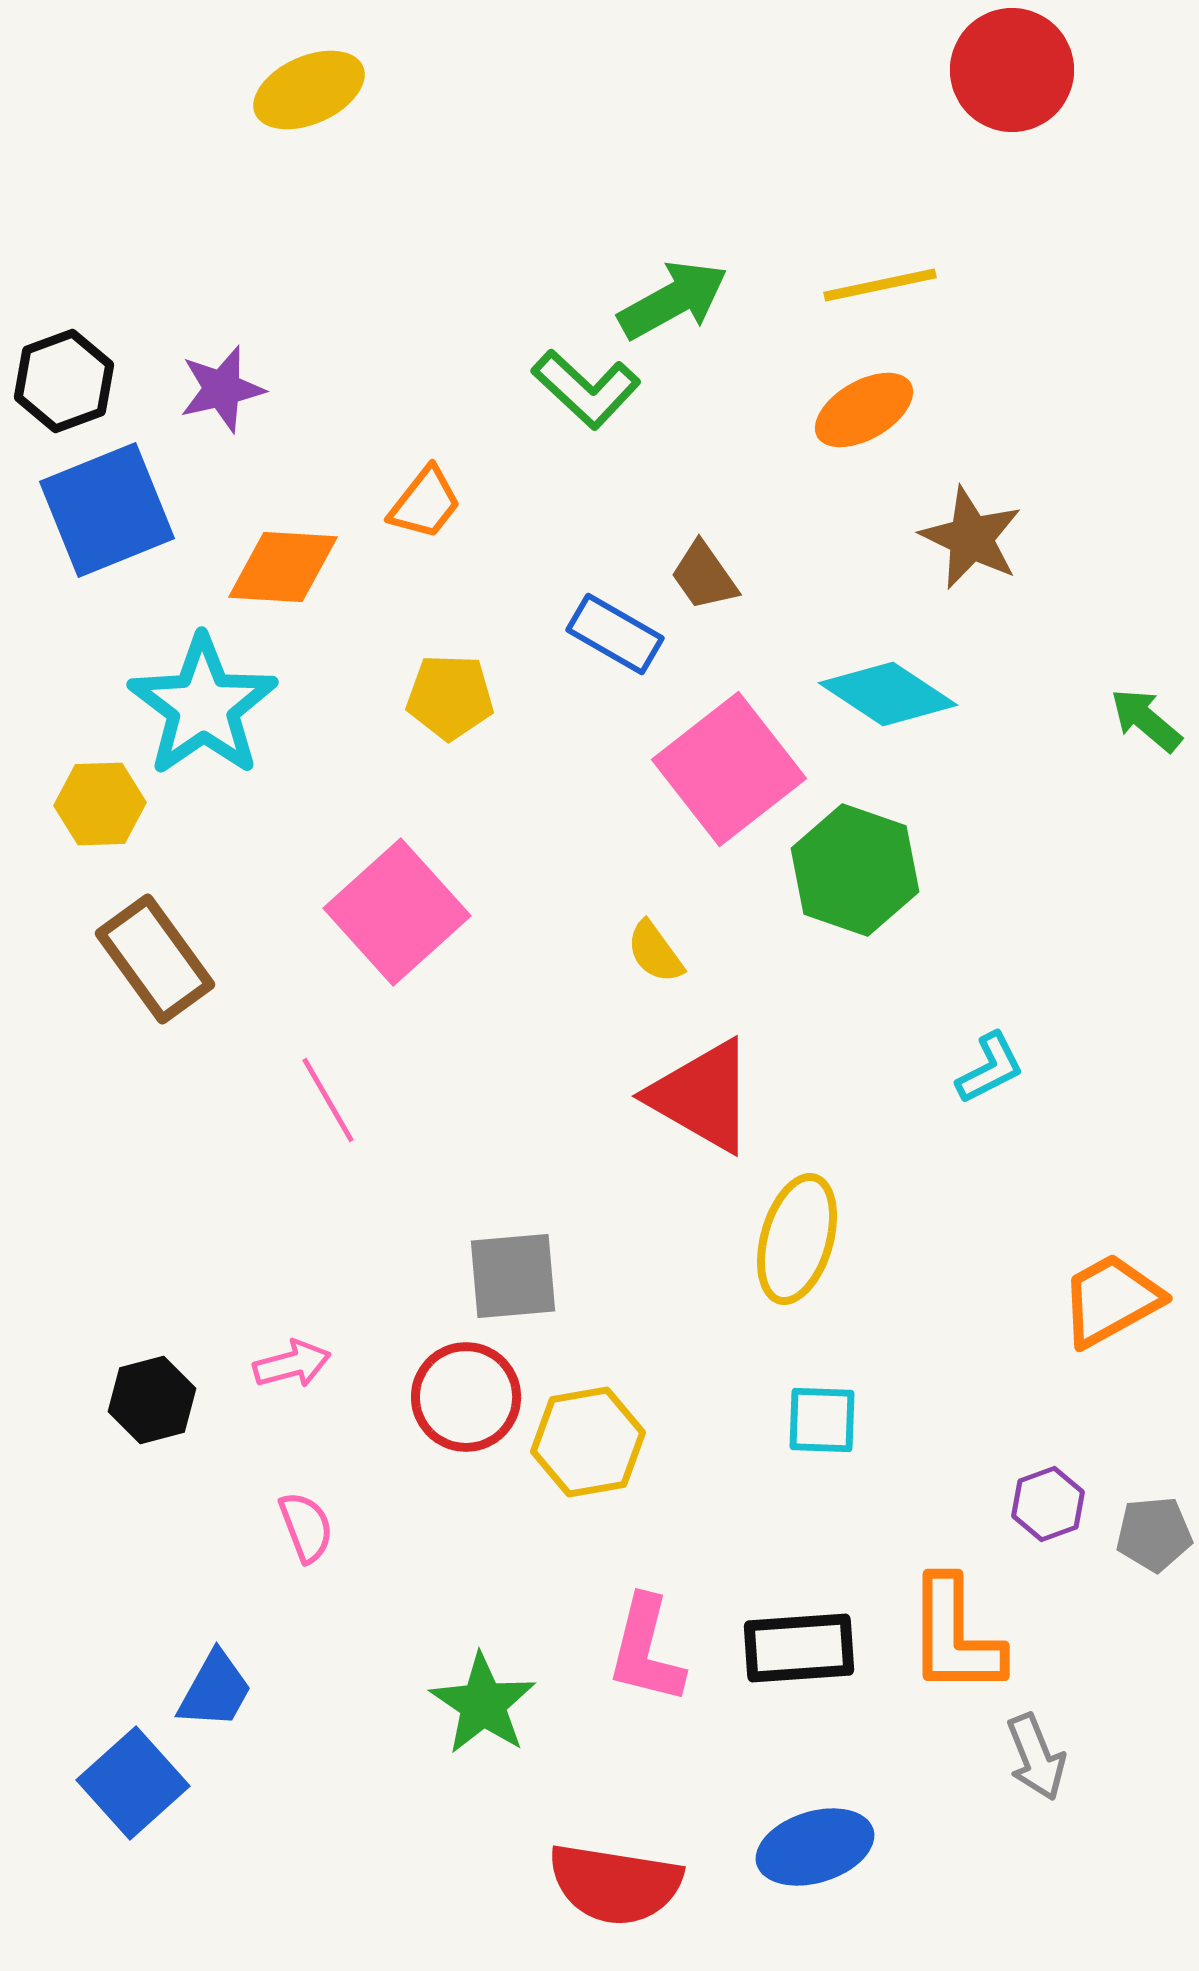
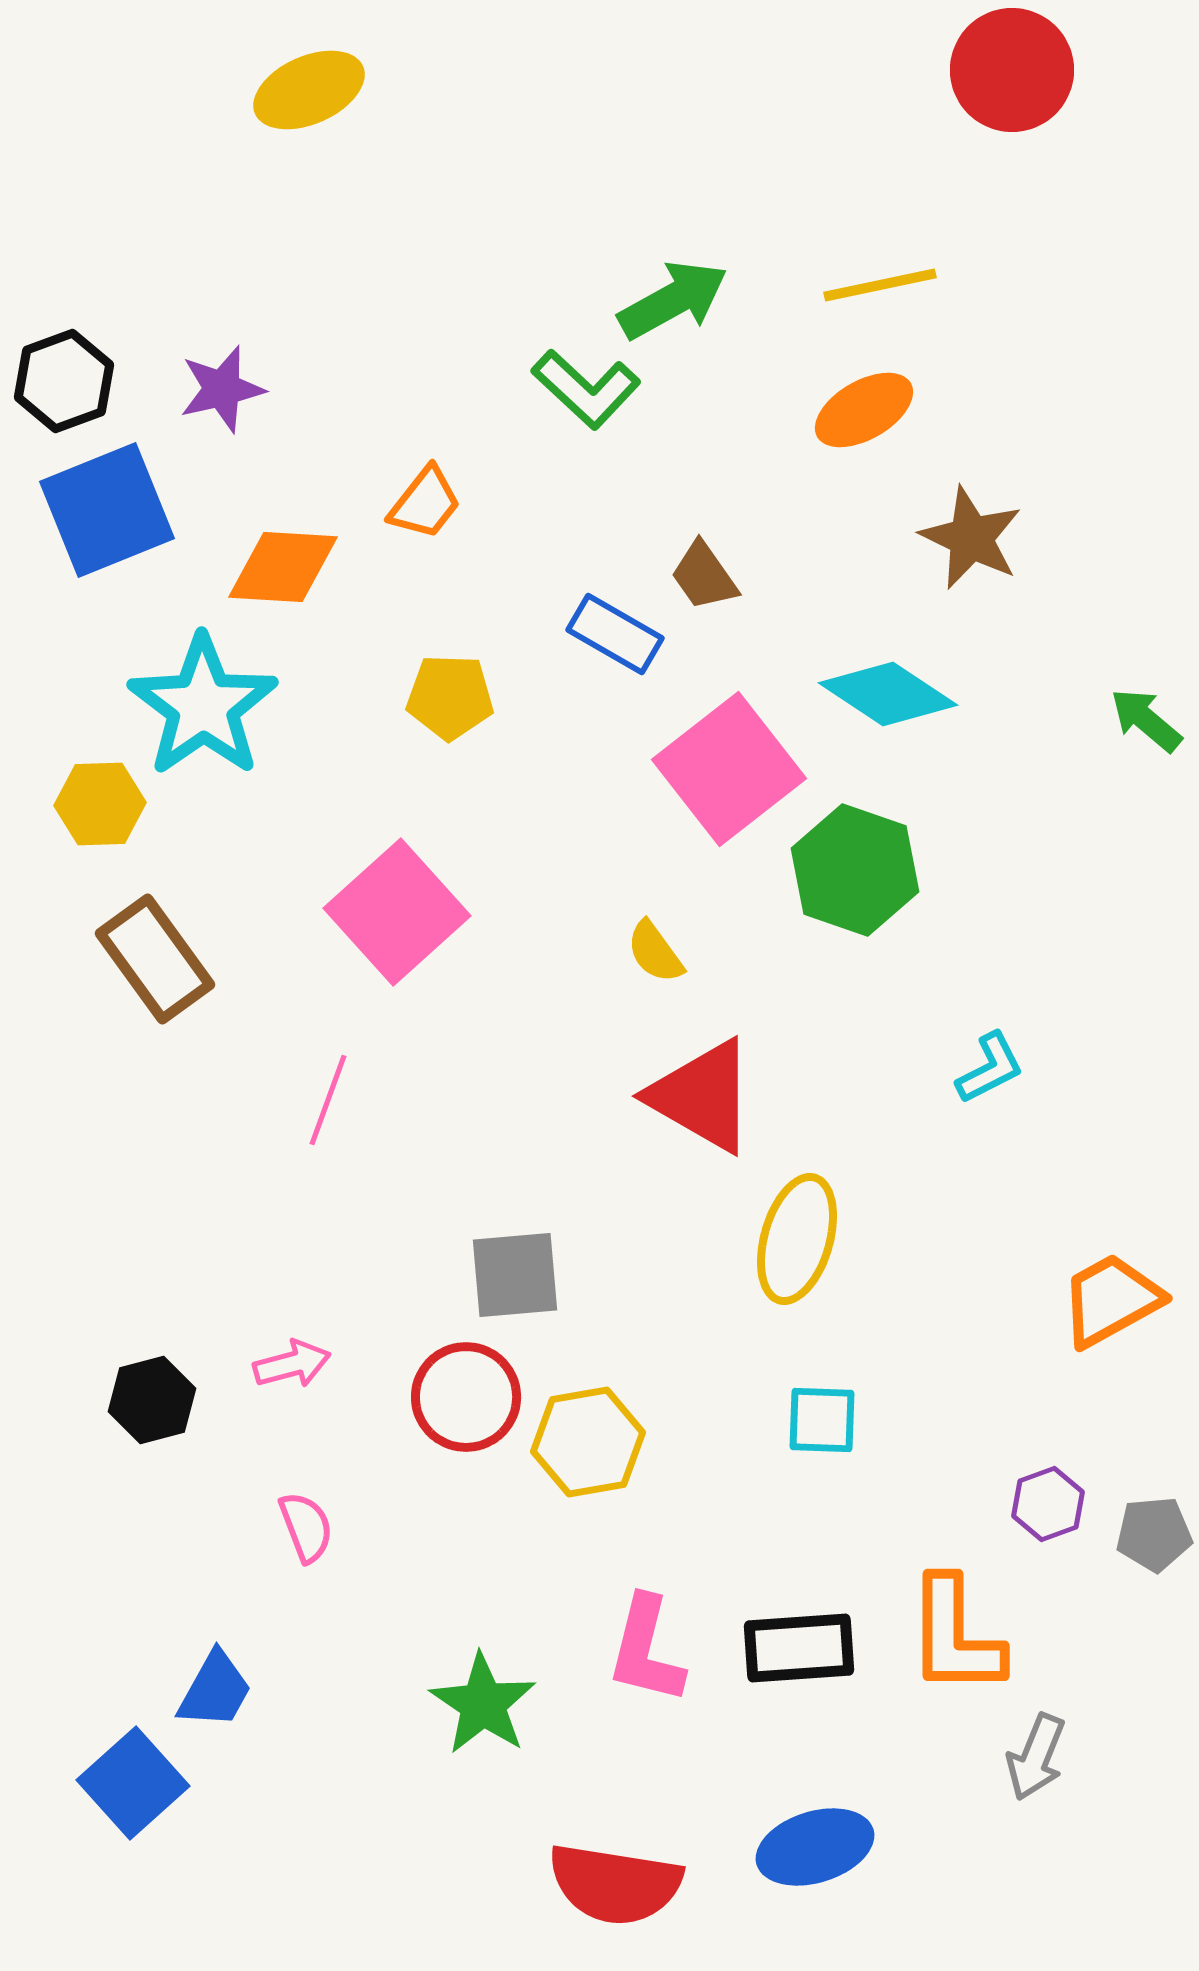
pink line at (328, 1100): rotated 50 degrees clockwise
gray square at (513, 1276): moved 2 px right, 1 px up
gray arrow at (1036, 1757): rotated 44 degrees clockwise
